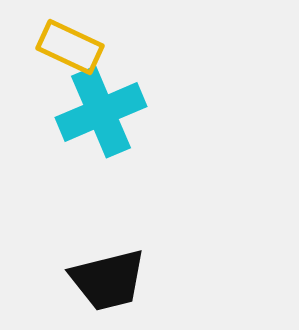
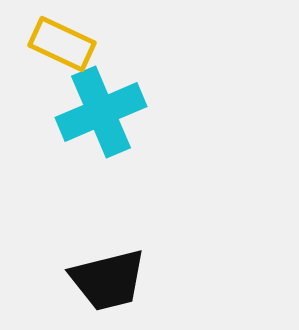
yellow rectangle: moved 8 px left, 3 px up
